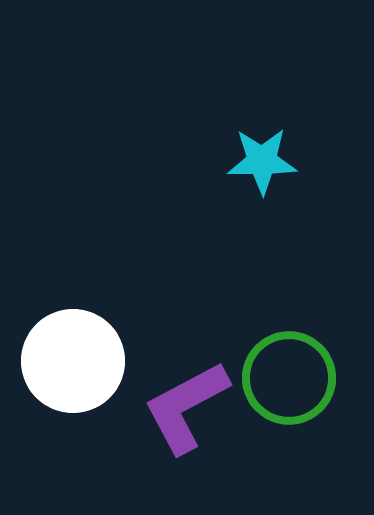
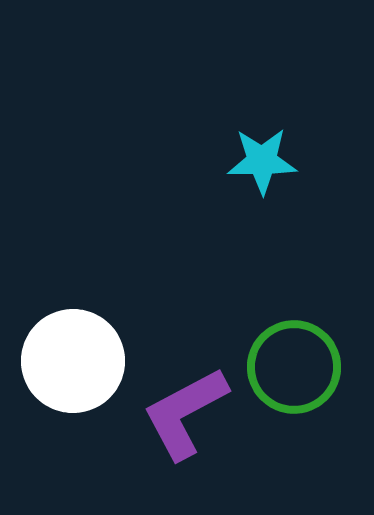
green circle: moved 5 px right, 11 px up
purple L-shape: moved 1 px left, 6 px down
